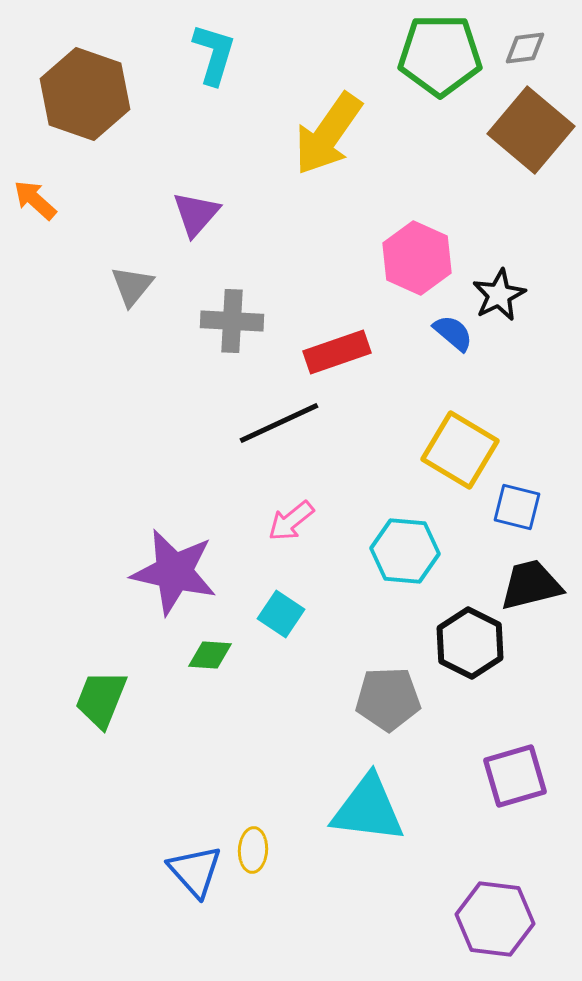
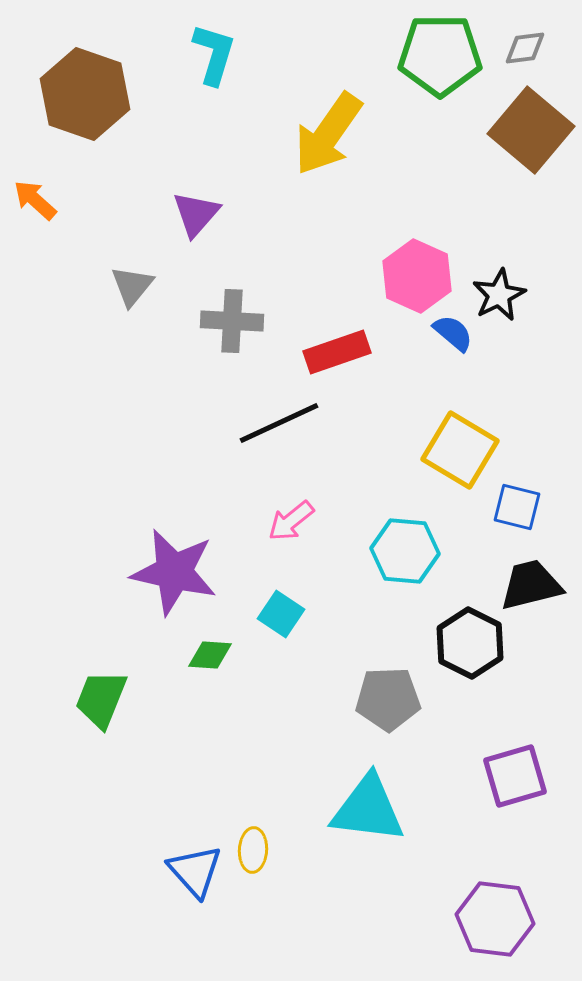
pink hexagon: moved 18 px down
